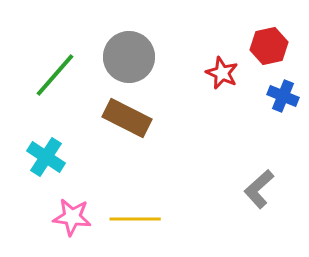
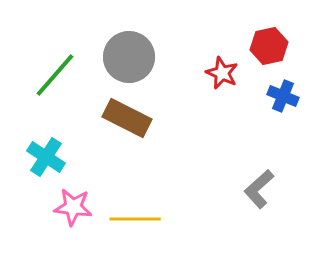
pink star: moved 1 px right, 10 px up
